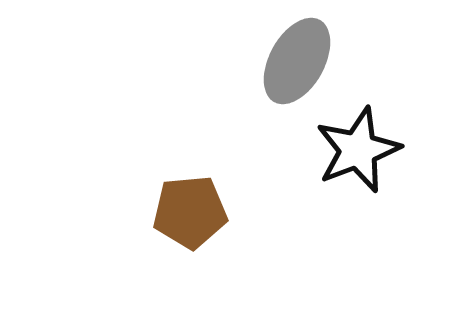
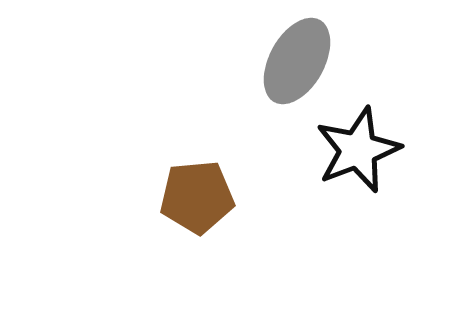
brown pentagon: moved 7 px right, 15 px up
